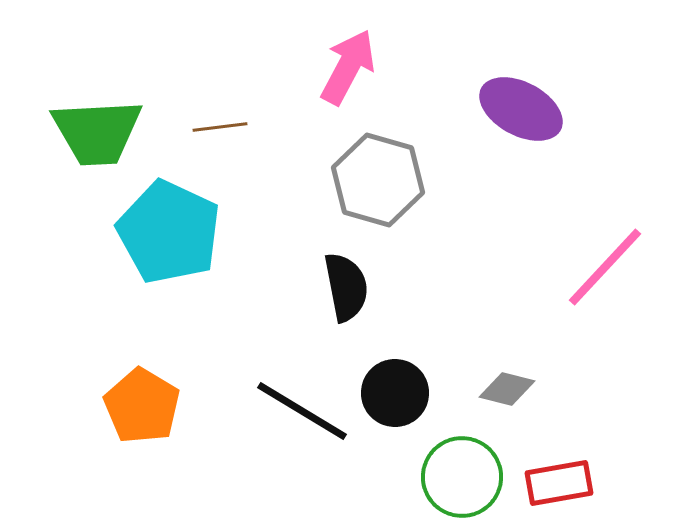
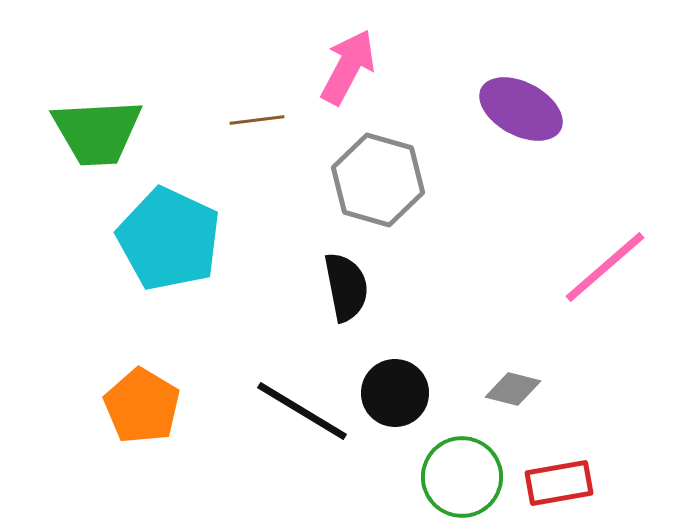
brown line: moved 37 px right, 7 px up
cyan pentagon: moved 7 px down
pink line: rotated 6 degrees clockwise
gray diamond: moved 6 px right
